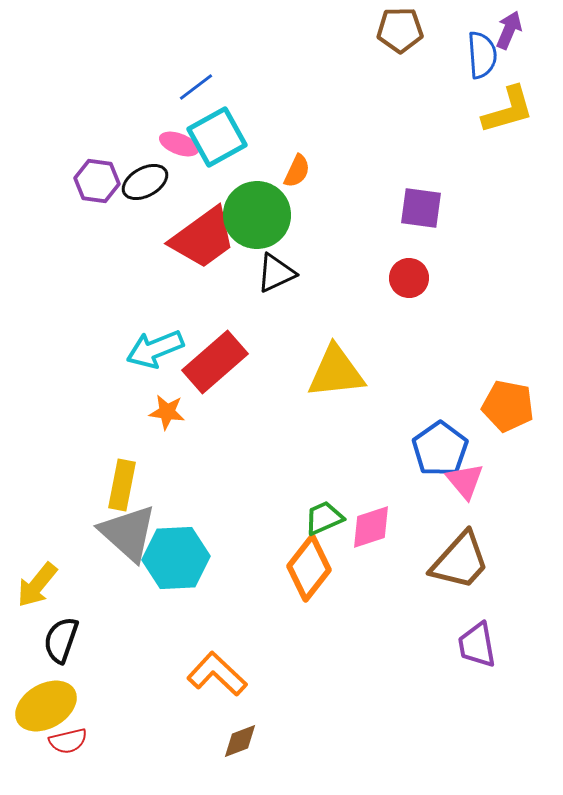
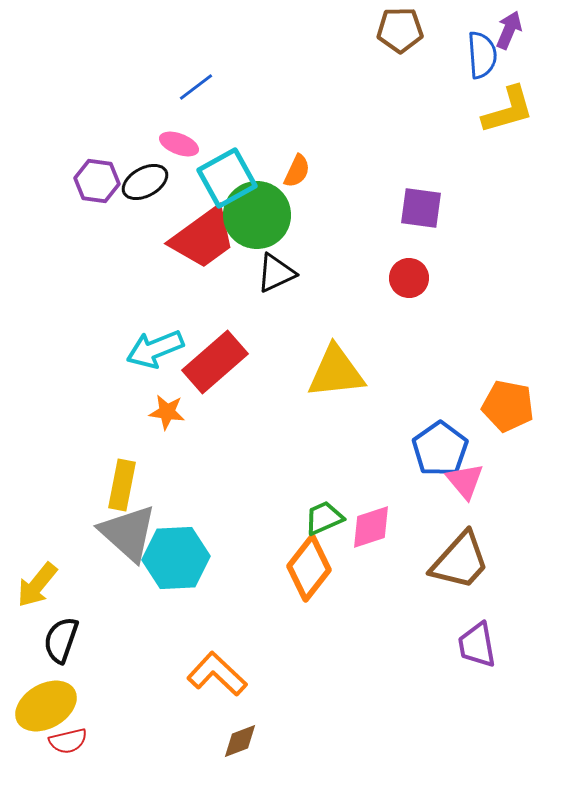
cyan square: moved 10 px right, 41 px down
